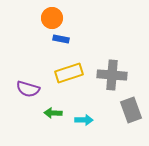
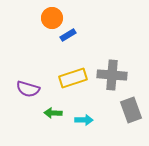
blue rectangle: moved 7 px right, 4 px up; rotated 42 degrees counterclockwise
yellow rectangle: moved 4 px right, 5 px down
